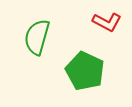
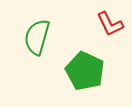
red L-shape: moved 3 px right, 2 px down; rotated 36 degrees clockwise
